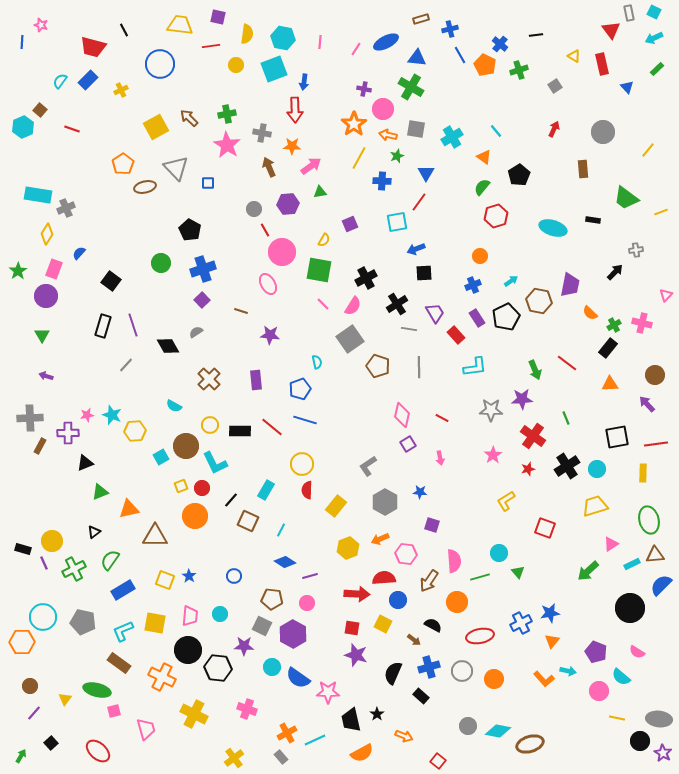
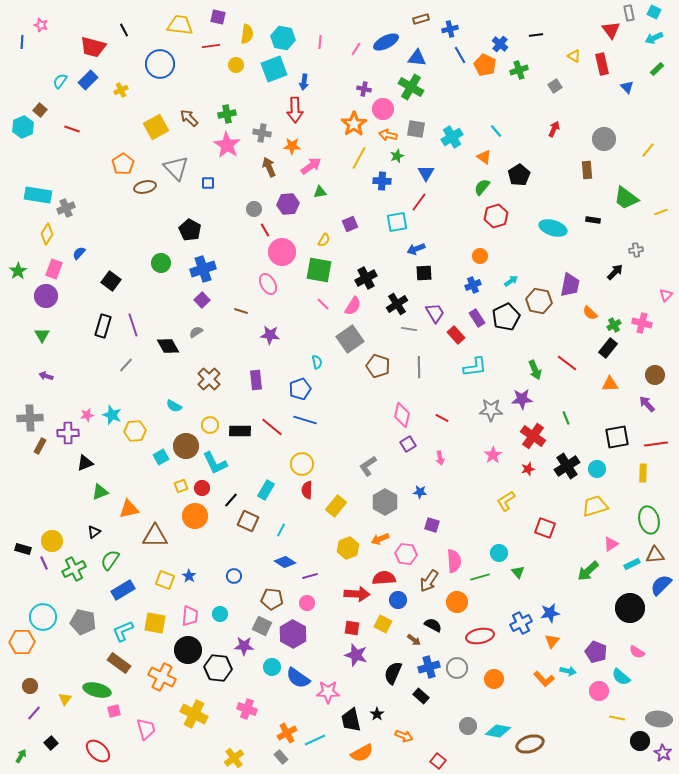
gray circle at (603, 132): moved 1 px right, 7 px down
brown rectangle at (583, 169): moved 4 px right, 1 px down
gray circle at (462, 671): moved 5 px left, 3 px up
